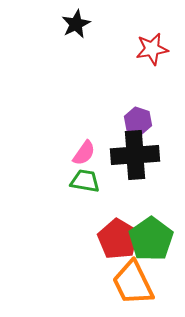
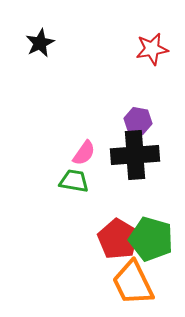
black star: moved 36 px left, 19 px down
purple hexagon: rotated 8 degrees counterclockwise
green trapezoid: moved 11 px left
green pentagon: rotated 21 degrees counterclockwise
